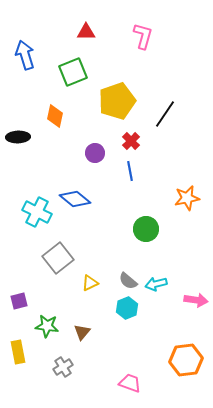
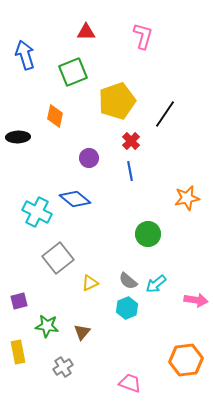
purple circle: moved 6 px left, 5 px down
green circle: moved 2 px right, 5 px down
cyan arrow: rotated 25 degrees counterclockwise
